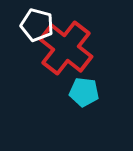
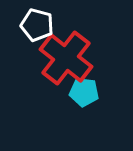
red cross: moved 10 px down
